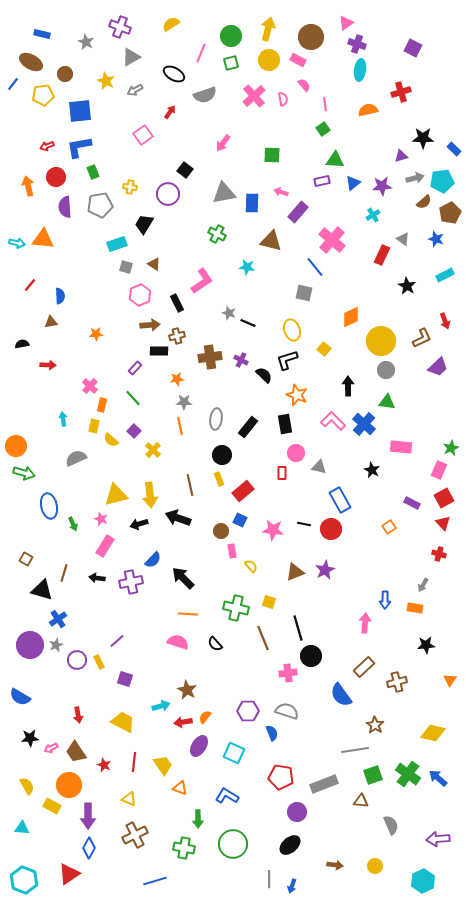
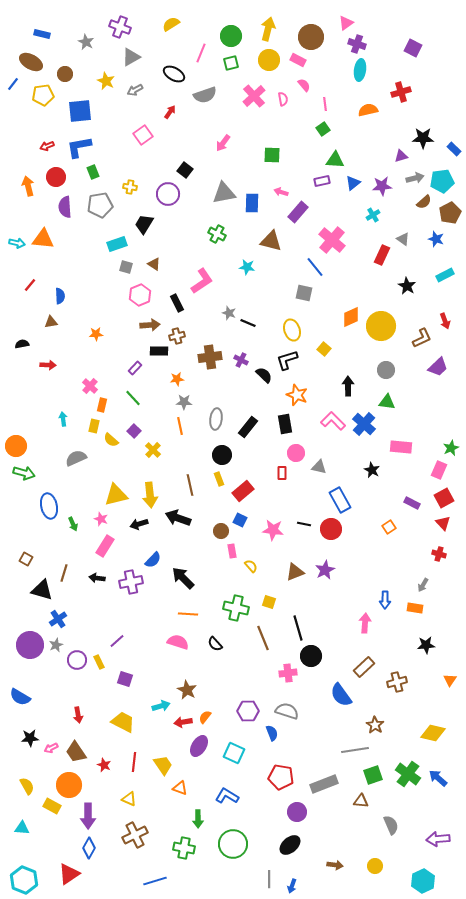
yellow circle at (381, 341): moved 15 px up
